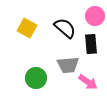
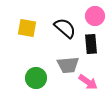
yellow square: rotated 18 degrees counterclockwise
